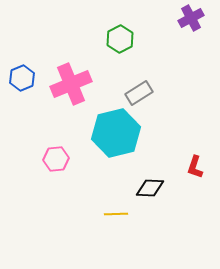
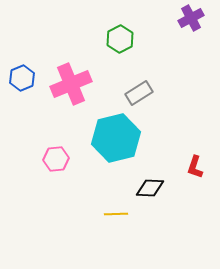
cyan hexagon: moved 5 px down
